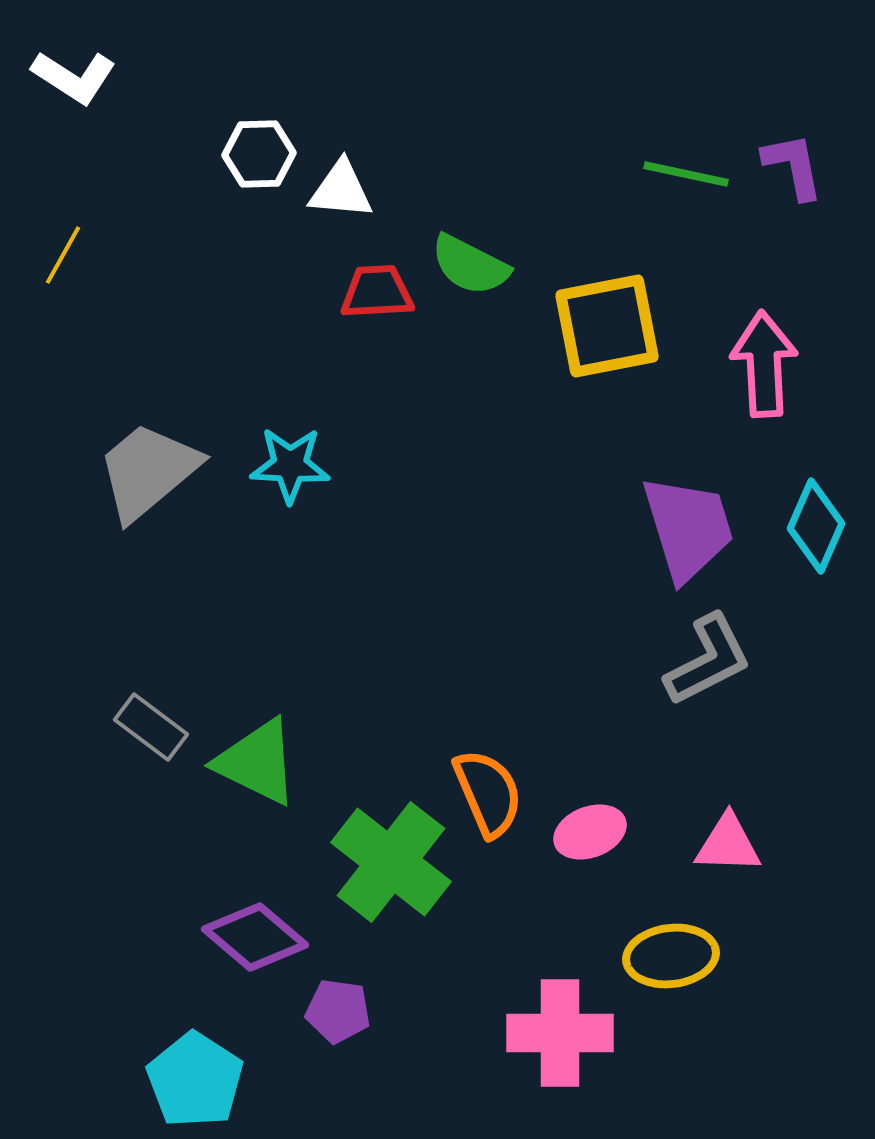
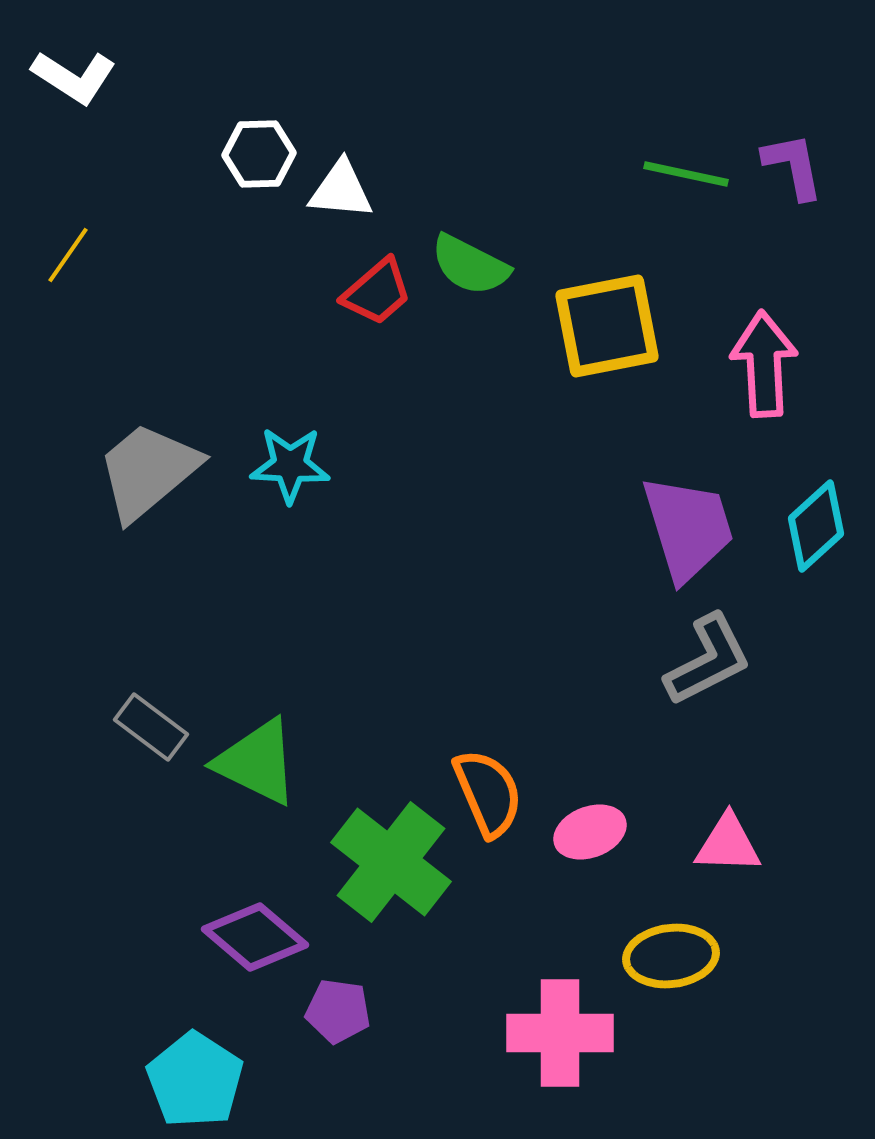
yellow line: moved 5 px right; rotated 6 degrees clockwise
red trapezoid: rotated 142 degrees clockwise
cyan diamond: rotated 24 degrees clockwise
